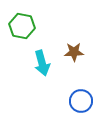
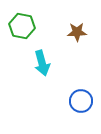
brown star: moved 3 px right, 20 px up
